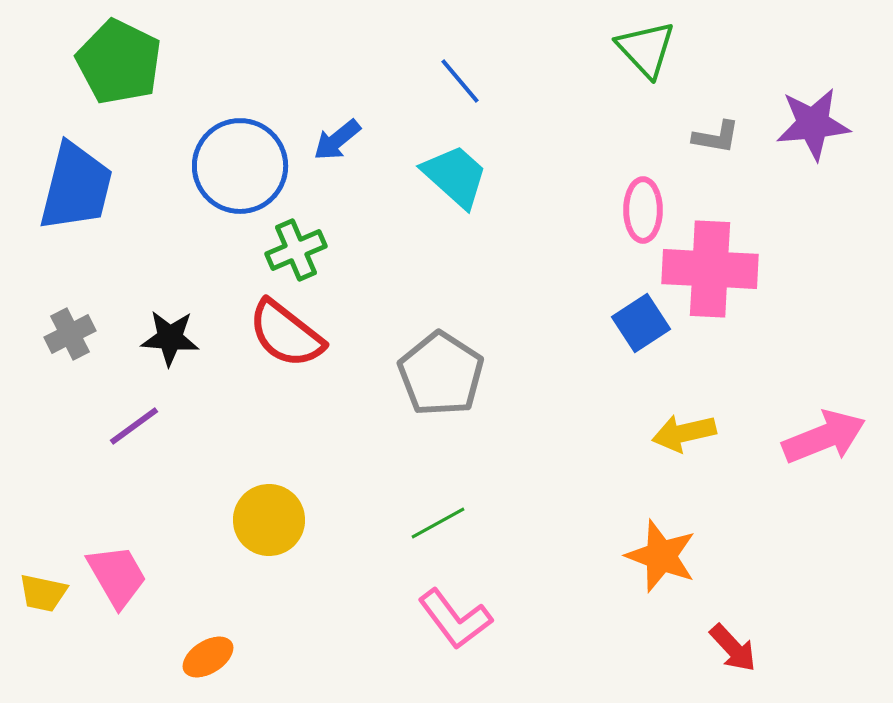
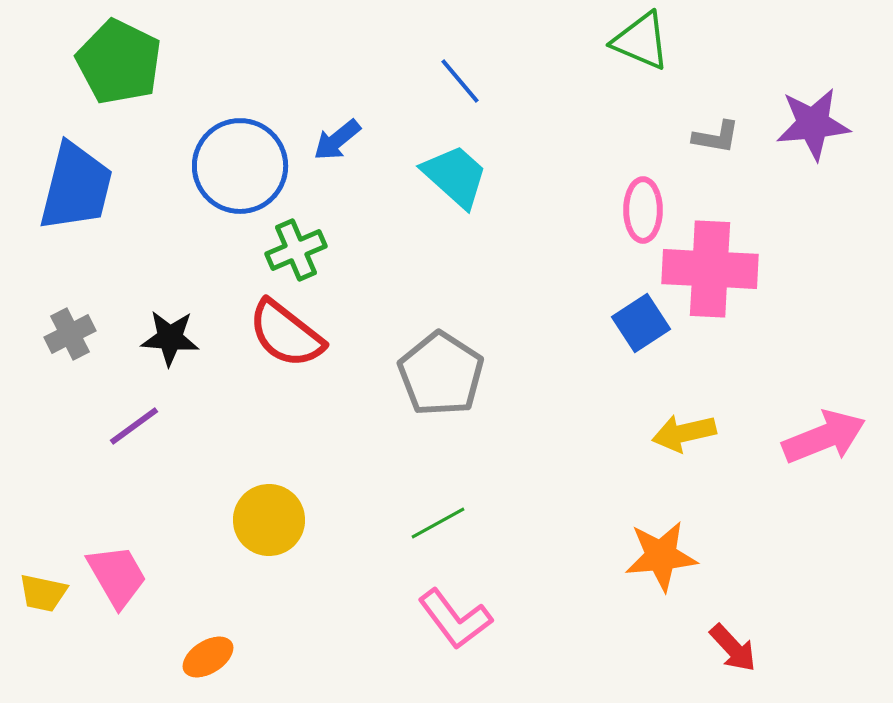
green triangle: moved 5 px left, 8 px up; rotated 24 degrees counterclockwise
orange star: rotated 26 degrees counterclockwise
